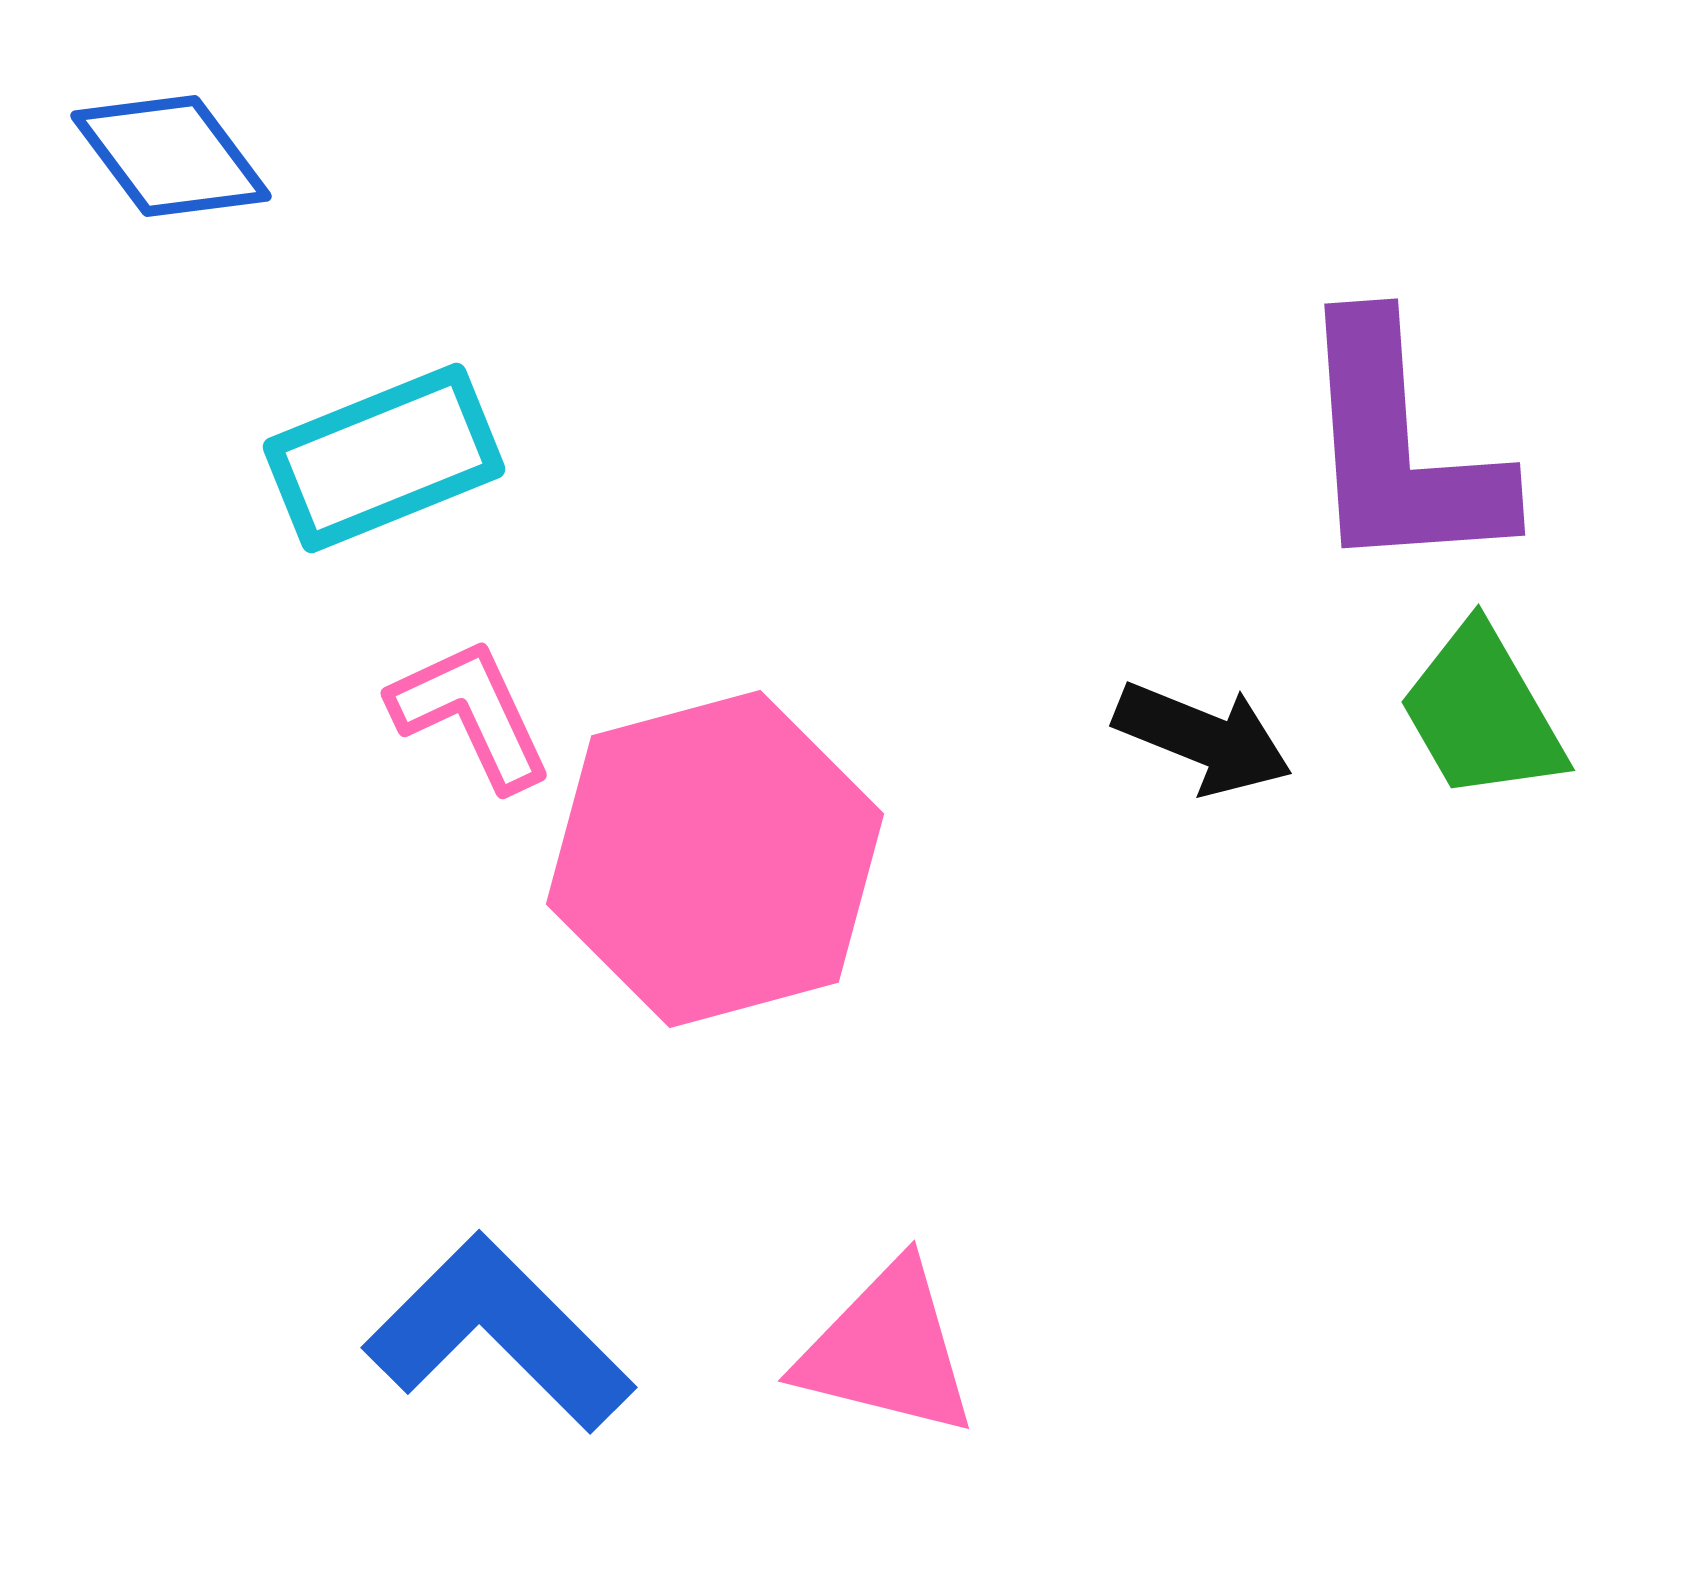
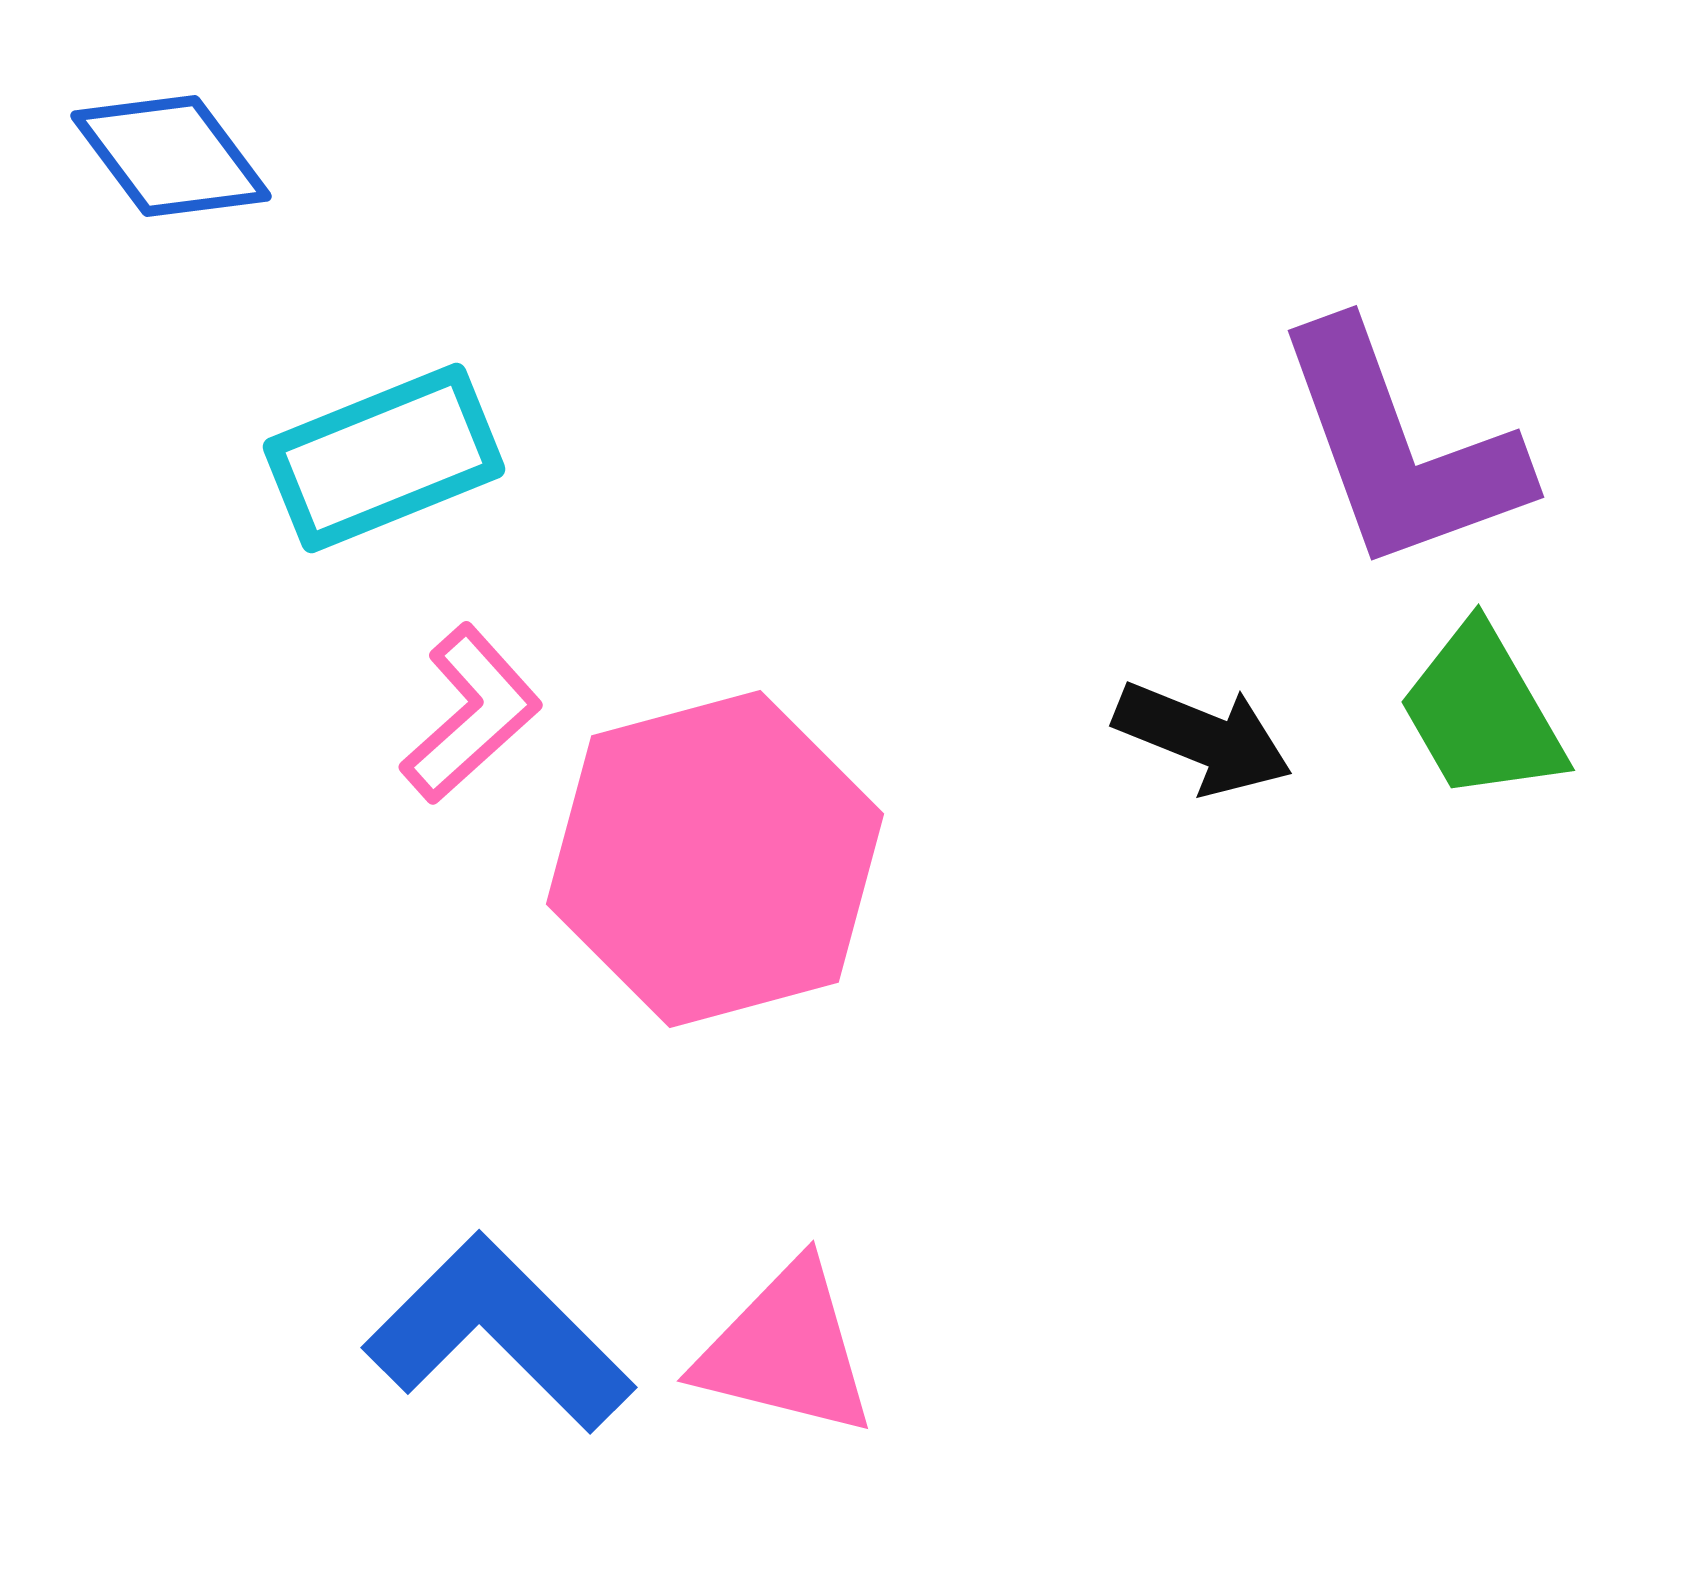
purple L-shape: rotated 16 degrees counterclockwise
pink L-shape: rotated 73 degrees clockwise
pink triangle: moved 101 px left
